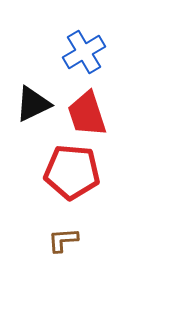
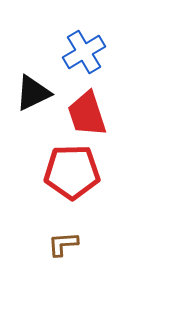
black triangle: moved 11 px up
red pentagon: rotated 6 degrees counterclockwise
brown L-shape: moved 4 px down
